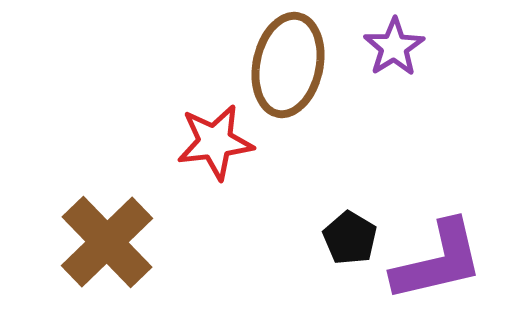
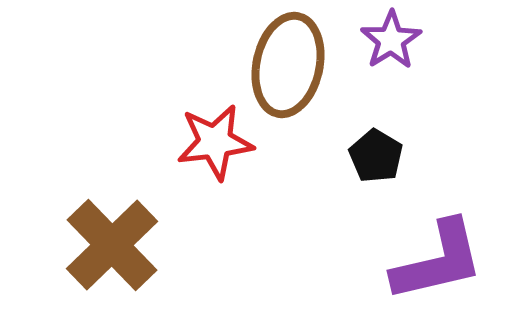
purple star: moved 3 px left, 7 px up
black pentagon: moved 26 px right, 82 px up
brown cross: moved 5 px right, 3 px down
